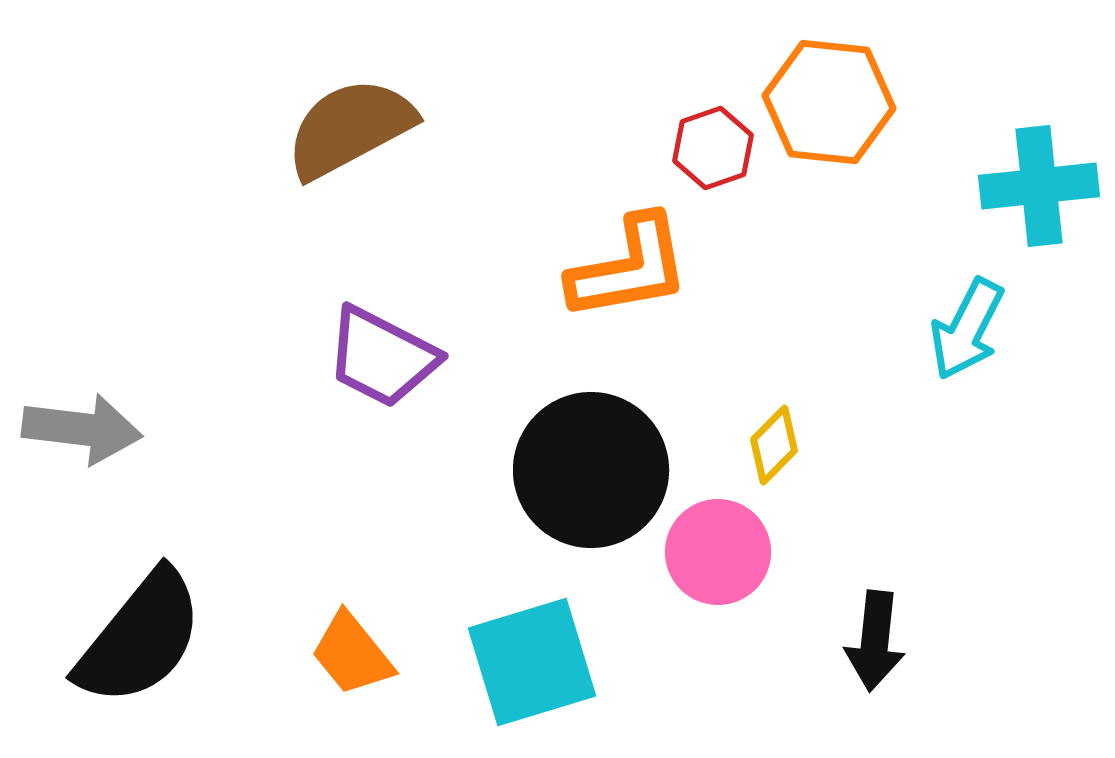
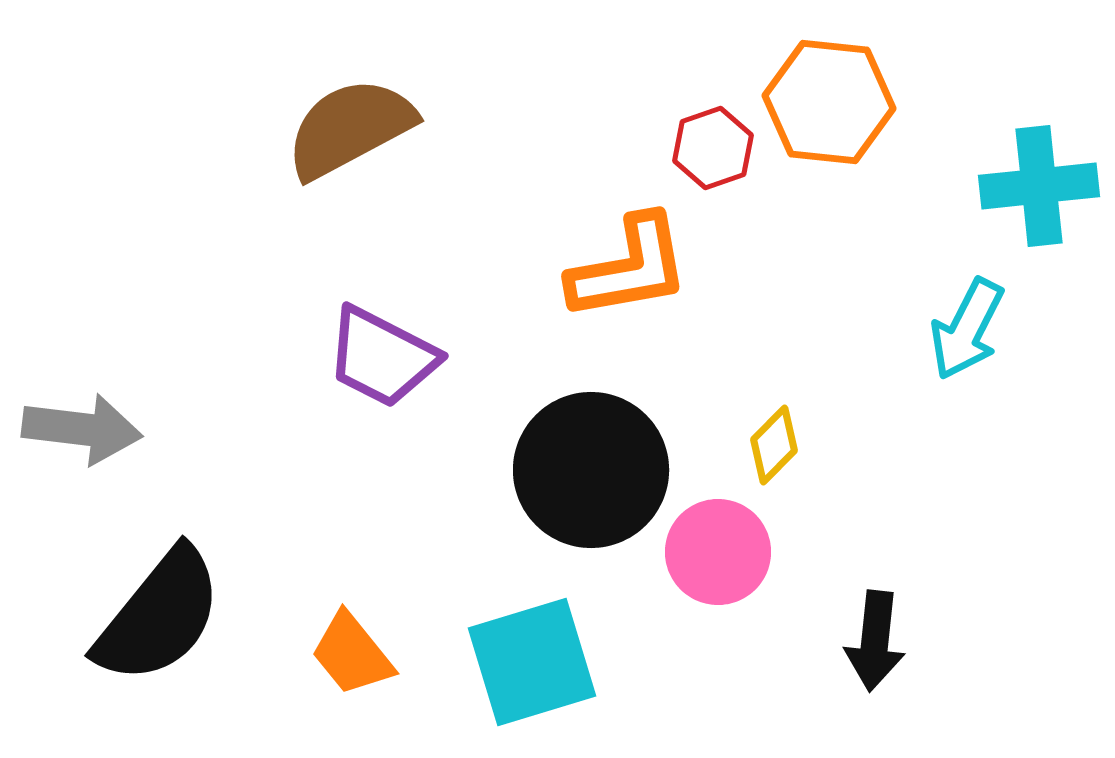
black semicircle: moved 19 px right, 22 px up
